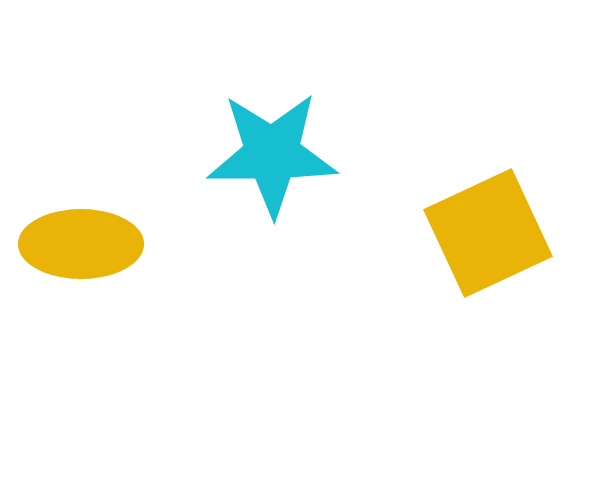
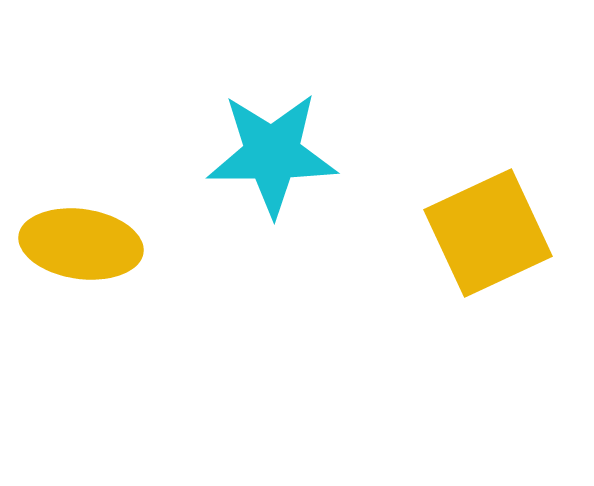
yellow ellipse: rotated 8 degrees clockwise
